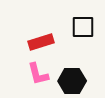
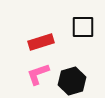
pink L-shape: rotated 85 degrees clockwise
black hexagon: rotated 16 degrees counterclockwise
